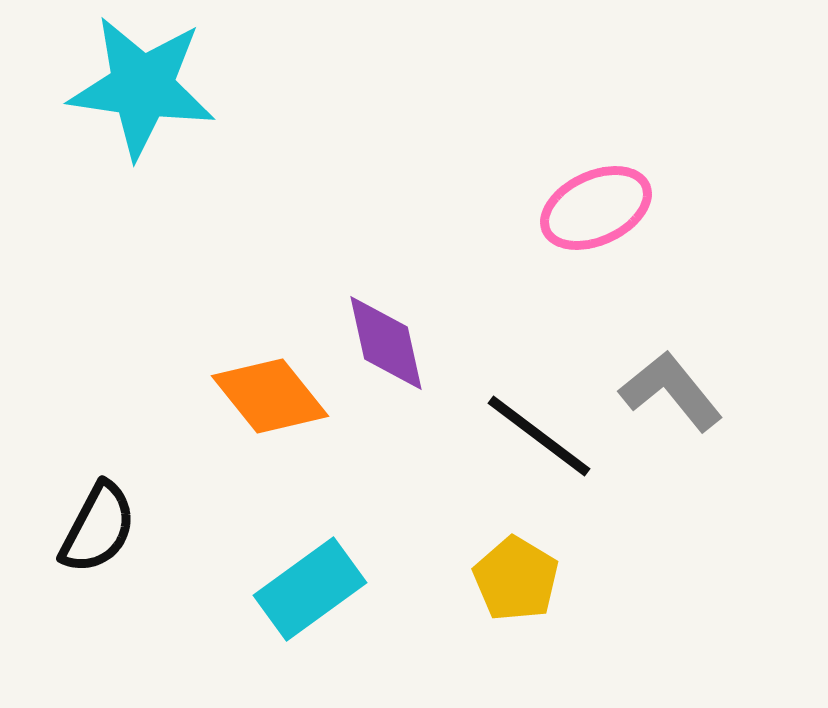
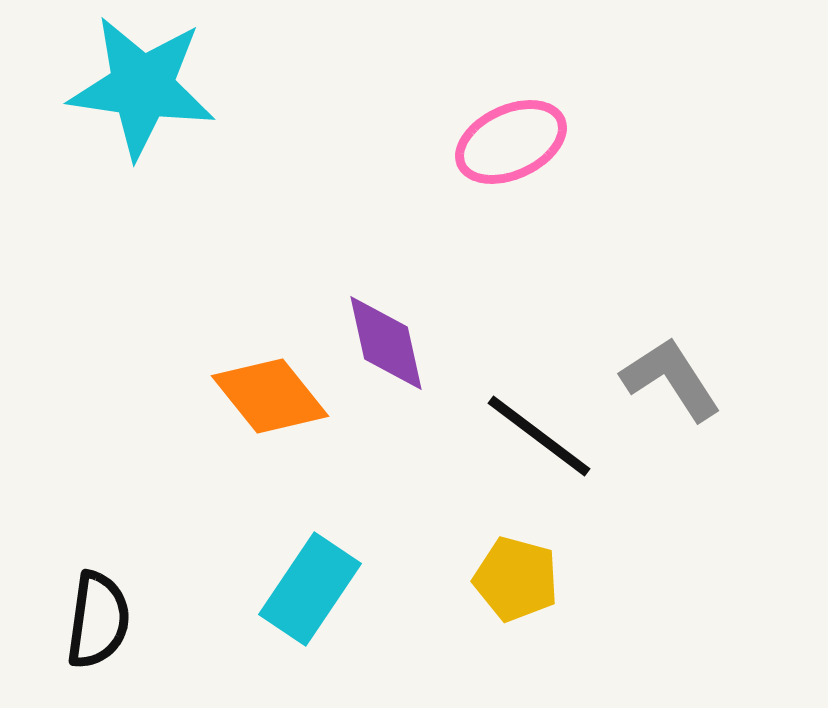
pink ellipse: moved 85 px left, 66 px up
gray L-shape: moved 12 px up; rotated 6 degrees clockwise
black semicircle: moved 92 px down; rotated 20 degrees counterclockwise
yellow pentagon: rotated 16 degrees counterclockwise
cyan rectangle: rotated 20 degrees counterclockwise
